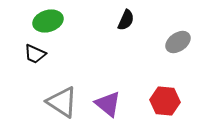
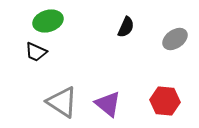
black semicircle: moved 7 px down
gray ellipse: moved 3 px left, 3 px up
black trapezoid: moved 1 px right, 2 px up
